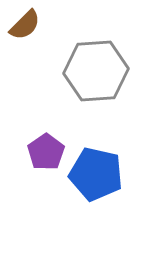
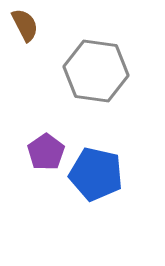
brown semicircle: rotated 72 degrees counterclockwise
gray hexagon: rotated 12 degrees clockwise
